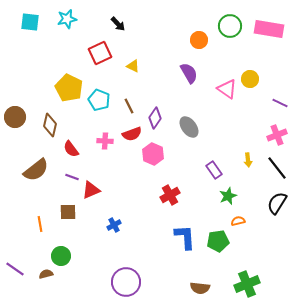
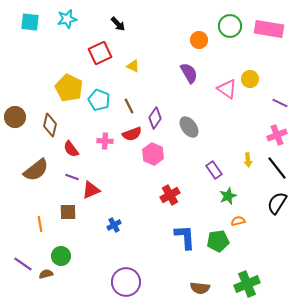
purple line at (15, 269): moved 8 px right, 5 px up
